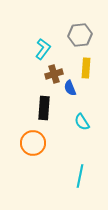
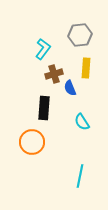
orange circle: moved 1 px left, 1 px up
